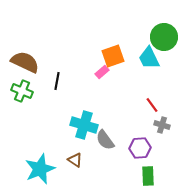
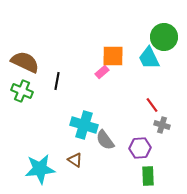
orange square: rotated 20 degrees clockwise
cyan star: rotated 16 degrees clockwise
